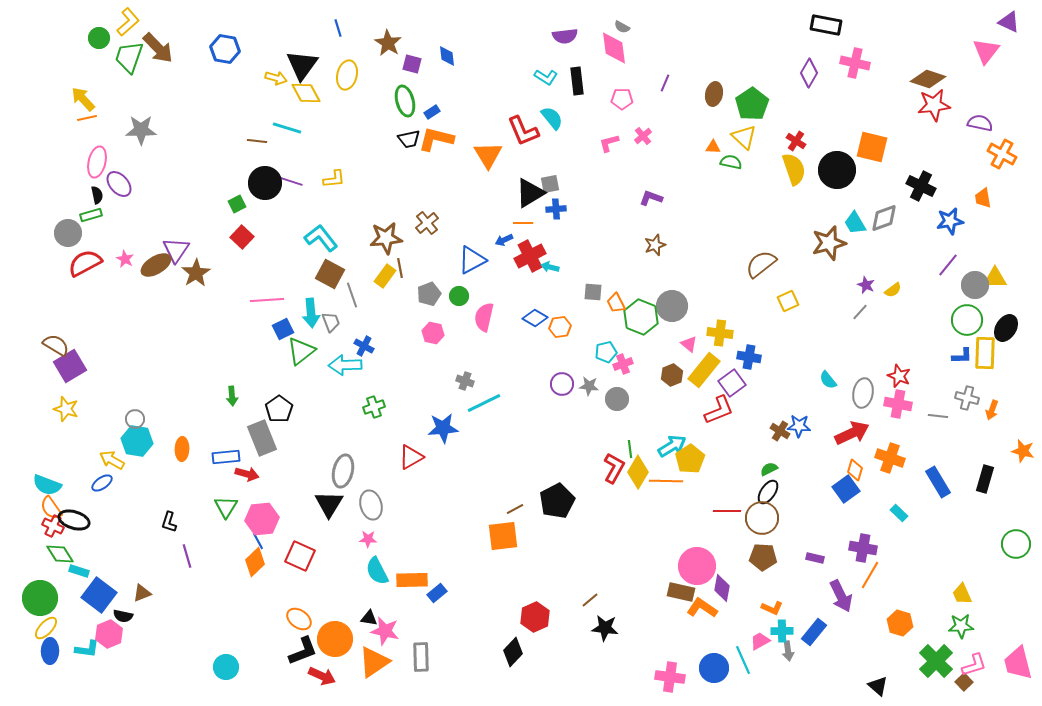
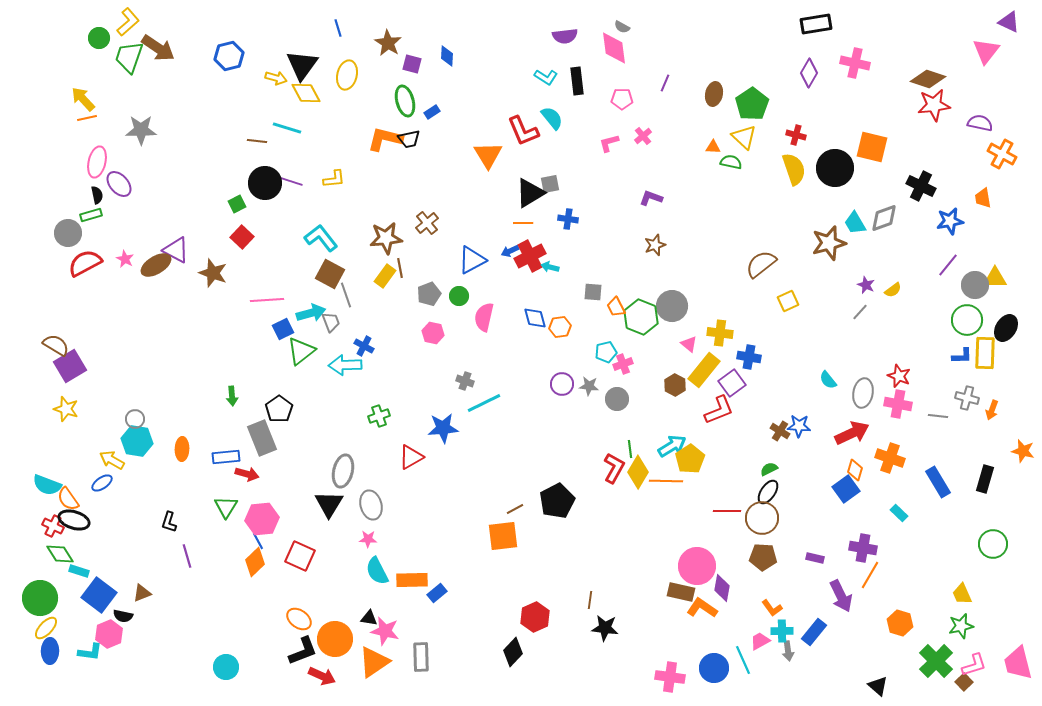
black rectangle at (826, 25): moved 10 px left, 1 px up; rotated 20 degrees counterclockwise
brown arrow at (158, 48): rotated 12 degrees counterclockwise
blue hexagon at (225, 49): moved 4 px right, 7 px down; rotated 24 degrees counterclockwise
blue diamond at (447, 56): rotated 10 degrees clockwise
orange L-shape at (436, 139): moved 51 px left
red cross at (796, 141): moved 6 px up; rotated 18 degrees counterclockwise
black circle at (837, 170): moved 2 px left, 2 px up
blue cross at (556, 209): moved 12 px right, 10 px down; rotated 12 degrees clockwise
blue arrow at (504, 240): moved 6 px right, 11 px down
purple triangle at (176, 250): rotated 36 degrees counterclockwise
brown star at (196, 273): moved 17 px right; rotated 20 degrees counterclockwise
gray line at (352, 295): moved 6 px left
orange trapezoid at (616, 303): moved 4 px down
cyan arrow at (311, 313): rotated 100 degrees counterclockwise
blue diamond at (535, 318): rotated 45 degrees clockwise
brown hexagon at (672, 375): moved 3 px right, 10 px down; rotated 10 degrees counterclockwise
green cross at (374, 407): moved 5 px right, 9 px down
orange semicircle at (51, 508): moved 17 px right, 9 px up
green circle at (1016, 544): moved 23 px left
brown line at (590, 600): rotated 42 degrees counterclockwise
orange L-shape at (772, 608): rotated 30 degrees clockwise
green star at (961, 626): rotated 10 degrees counterclockwise
cyan L-shape at (87, 649): moved 3 px right, 3 px down
